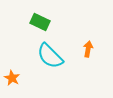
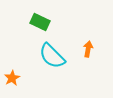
cyan semicircle: moved 2 px right
orange star: rotated 14 degrees clockwise
